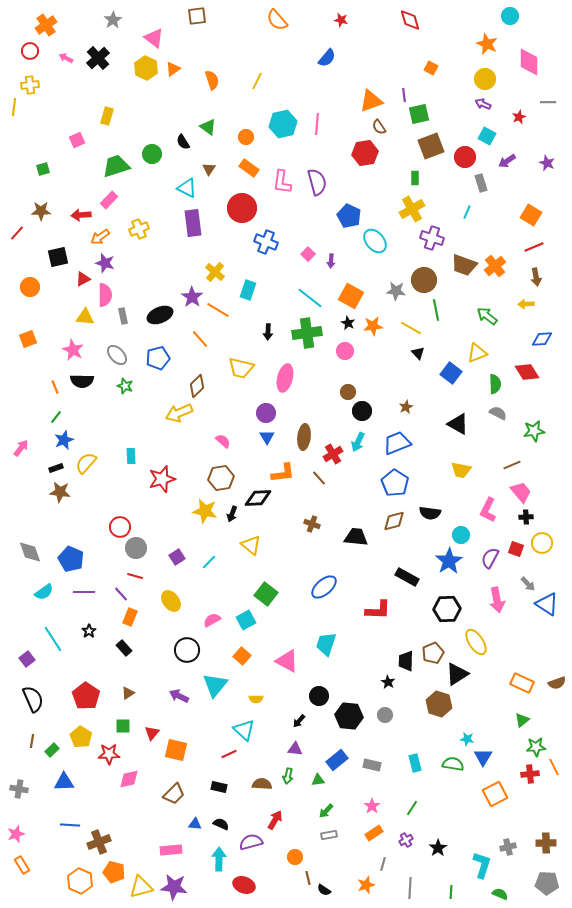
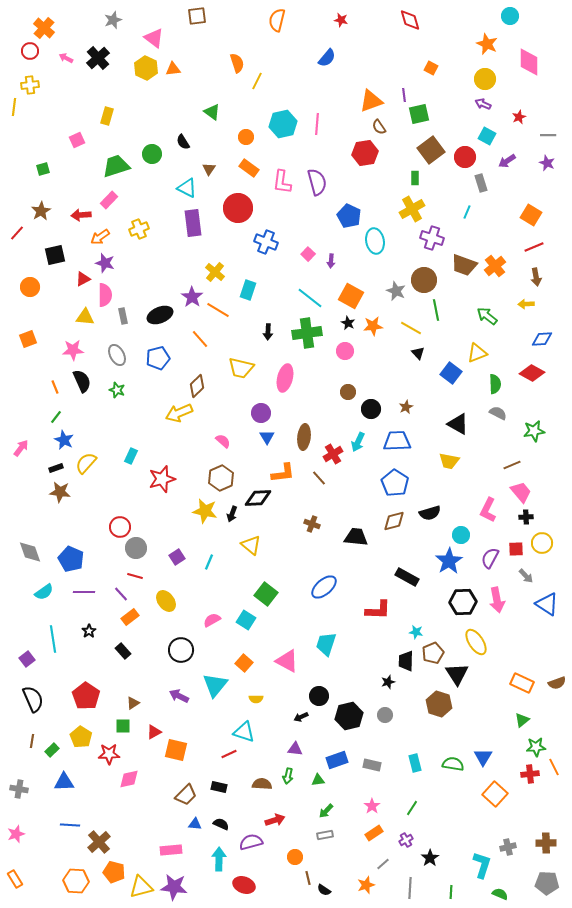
gray star at (113, 20): rotated 12 degrees clockwise
orange semicircle at (277, 20): rotated 55 degrees clockwise
orange cross at (46, 25): moved 2 px left, 3 px down; rotated 15 degrees counterclockwise
orange triangle at (173, 69): rotated 28 degrees clockwise
orange semicircle at (212, 80): moved 25 px right, 17 px up
gray line at (548, 102): moved 33 px down
green triangle at (208, 127): moved 4 px right, 15 px up
brown square at (431, 146): moved 4 px down; rotated 16 degrees counterclockwise
red circle at (242, 208): moved 4 px left
brown star at (41, 211): rotated 30 degrees counterclockwise
cyan ellipse at (375, 241): rotated 30 degrees clockwise
black square at (58, 257): moved 3 px left, 2 px up
gray star at (396, 291): rotated 18 degrees clockwise
pink star at (73, 350): rotated 30 degrees counterclockwise
gray ellipse at (117, 355): rotated 15 degrees clockwise
red diamond at (527, 372): moved 5 px right, 1 px down; rotated 30 degrees counterclockwise
black semicircle at (82, 381): rotated 115 degrees counterclockwise
green star at (125, 386): moved 8 px left, 4 px down
black circle at (362, 411): moved 9 px right, 2 px up
purple circle at (266, 413): moved 5 px left
blue star at (64, 440): rotated 24 degrees counterclockwise
blue trapezoid at (397, 443): moved 2 px up; rotated 20 degrees clockwise
cyan rectangle at (131, 456): rotated 28 degrees clockwise
yellow trapezoid at (461, 470): moved 12 px left, 9 px up
brown hexagon at (221, 478): rotated 15 degrees counterclockwise
black semicircle at (430, 513): rotated 25 degrees counterclockwise
red square at (516, 549): rotated 21 degrees counterclockwise
cyan line at (209, 562): rotated 21 degrees counterclockwise
gray arrow at (528, 584): moved 2 px left, 8 px up
yellow ellipse at (171, 601): moved 5 px left
black hexagon at (447, 609): moved 16 px right, 7 px up
orange rectangle at (130, 617): rotated 30 degrees clockwise
cyan square at (246, 620): rotated 30 degrees counterclockwise
cyan line at (53, 639): rotated 24 degrees clockwise
black rectangle at (124, 648): moved 1 px left, 3 px down
black circle at (187, 650): moved 6 px left
orange square at (242, 656): moved 2 px right, 7 px down
black triangle at (457, 674): rotated 30 degrees counterclockwise
black star at (388, 682): rotated 24 degrees clockwise
brown triangle at (128, 693): moved 5 px right, 10 px down
black hexagon at (349, 716): rotated 20 degrees counterclockwise
black arrow at (299, 721): moved 2 px right, 4 px up; rotated 24 degrees clockwise
cyan triangle at (244, 730): moved 2 px down; rotated 25 degrees counterclockwise
red triangle at (152, 733): moved 2 px right, 1 px up; rotated 21 degrees clockwise
cyan star at (467, 739): moved 51 px left, 107 px up
blue rectangle at (337, 760): rotated 20 degrees clockwise
brown trapezoid at (174, 794): moved 12 px right, 1 px down
orange square at (495, 794): rotated 20 degrees counterclockwise
red arrow at (275, 820): rotated 42 degrees clockwise
gray rectangle at (329, 835): moved 4 px left
brown cross at (99, 842): rotated 20 degrees counterclockwise
black star at (438, 848): moved 8 px left, 10 px down
gray line at (383, 864): rotated 32 degrees clockwise
orange rectangle at (22, 865): moved 7 px left, 14 px down
orange hexagon at (80, 881): moved 4 px left; rotated 20 degrees counterclockwise
